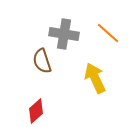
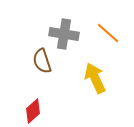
red diamond: moved 3 px left
